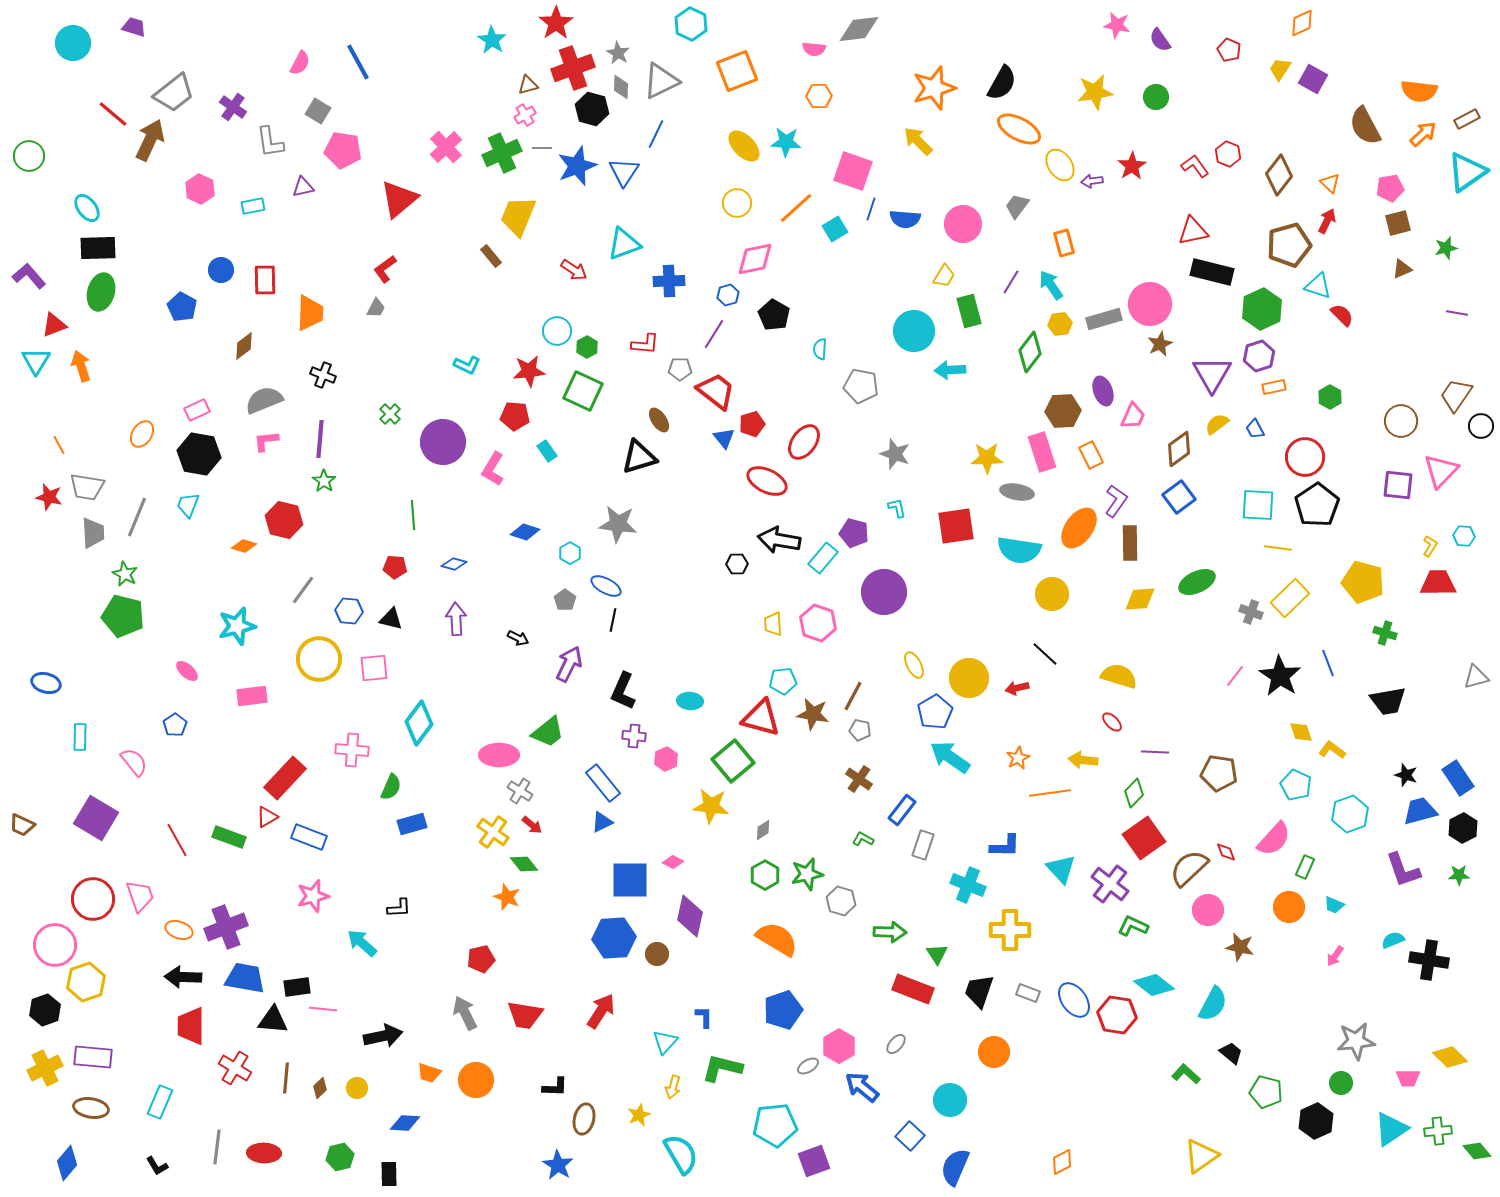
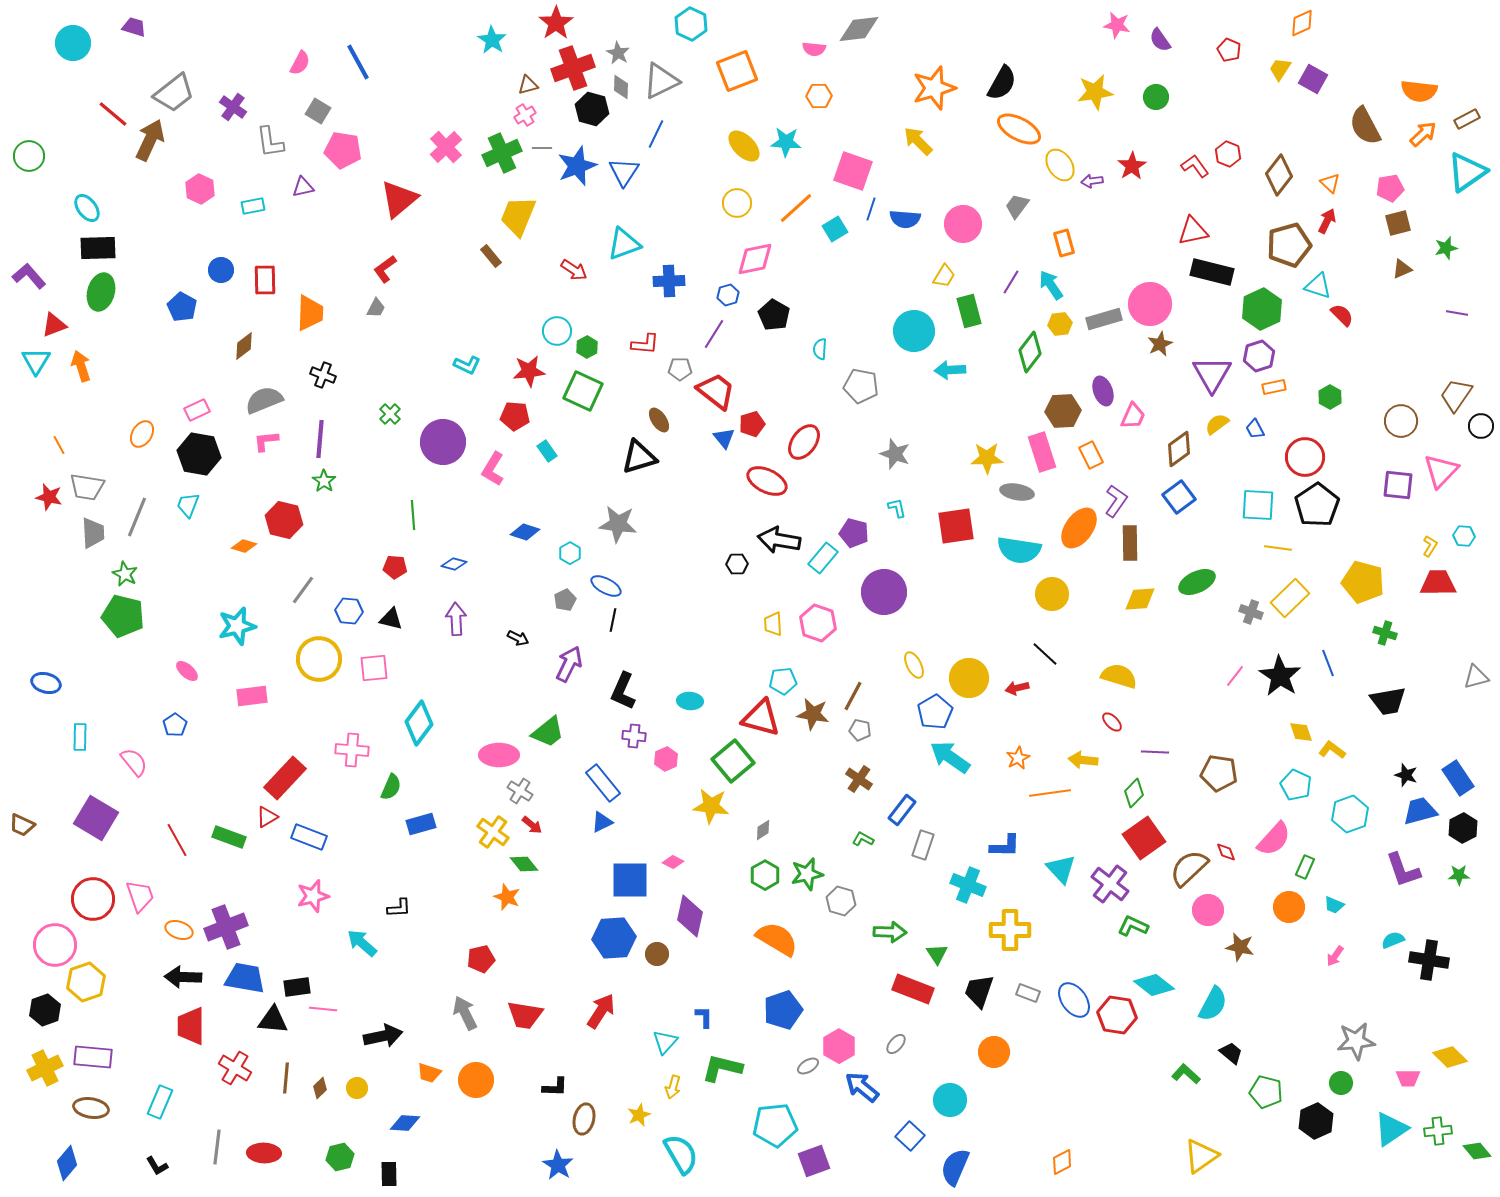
gray pentagon at (565, 600): rotated 10 degrees clockwise
blue rectangle at (412, 824): moved 9 px right
